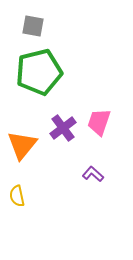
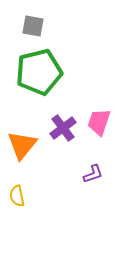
purple L-shape: rotated 120 degrees clockwise
